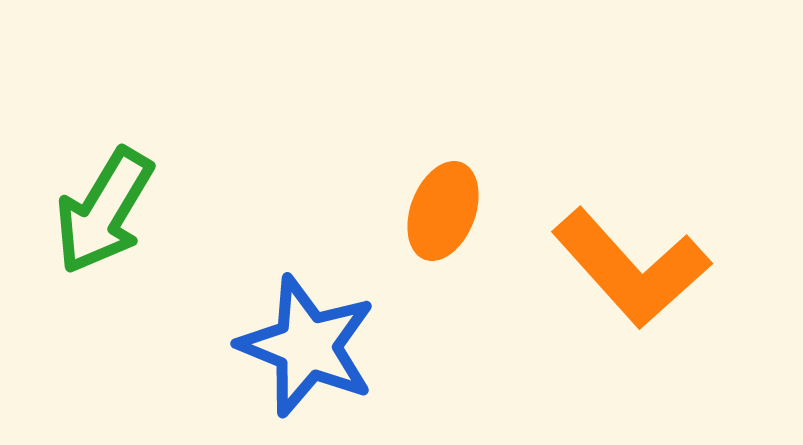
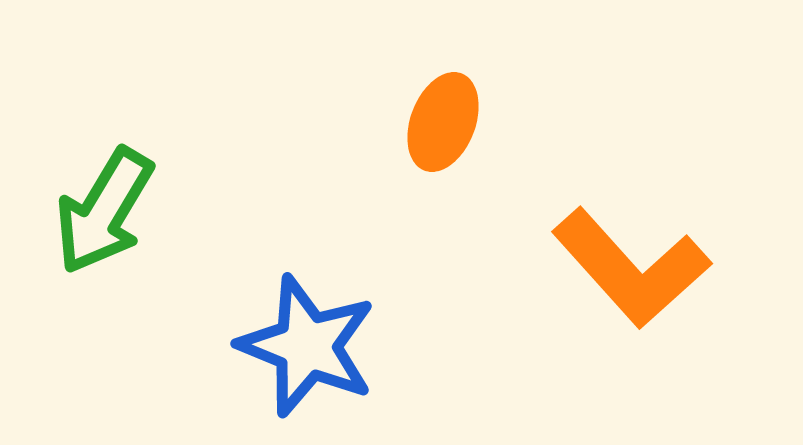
orange ellipse: moved 89 px up
